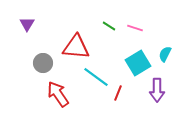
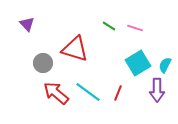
purple triangle: rotated 14 degrees counterclockwise
red triangle: moved 1 px left, 2 px down; rotated 12 degrees clockwise
cyan semicircle: moved 11 px down
cyan line: moved 8 px left, 15 px down
red arrow: moved 2 px left, 1 px up; rotated 16 degrees counterclockwise
